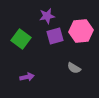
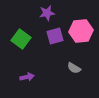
purple star: moved 3 px up
